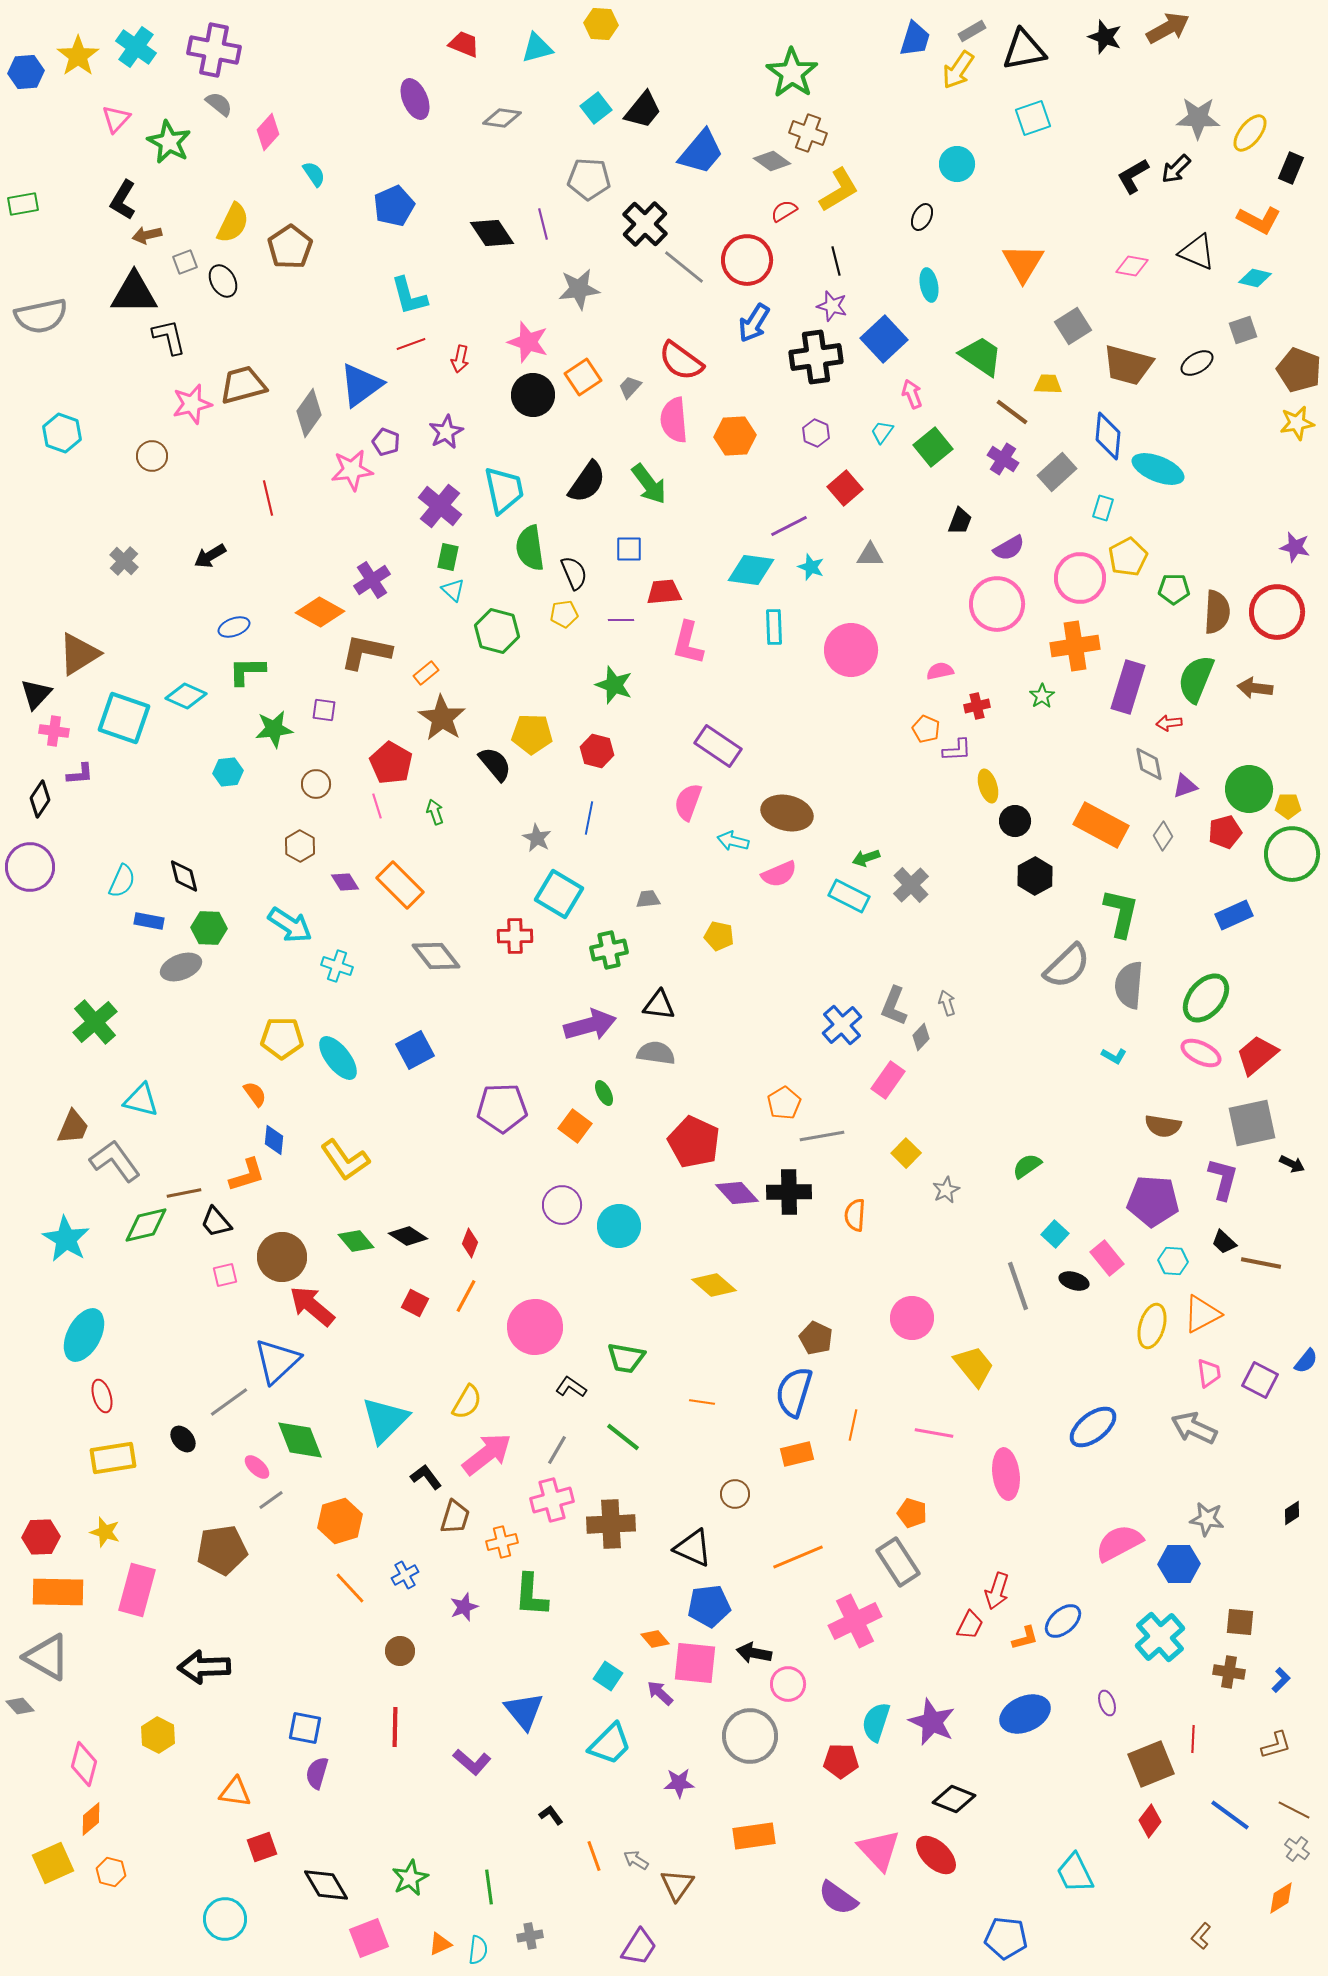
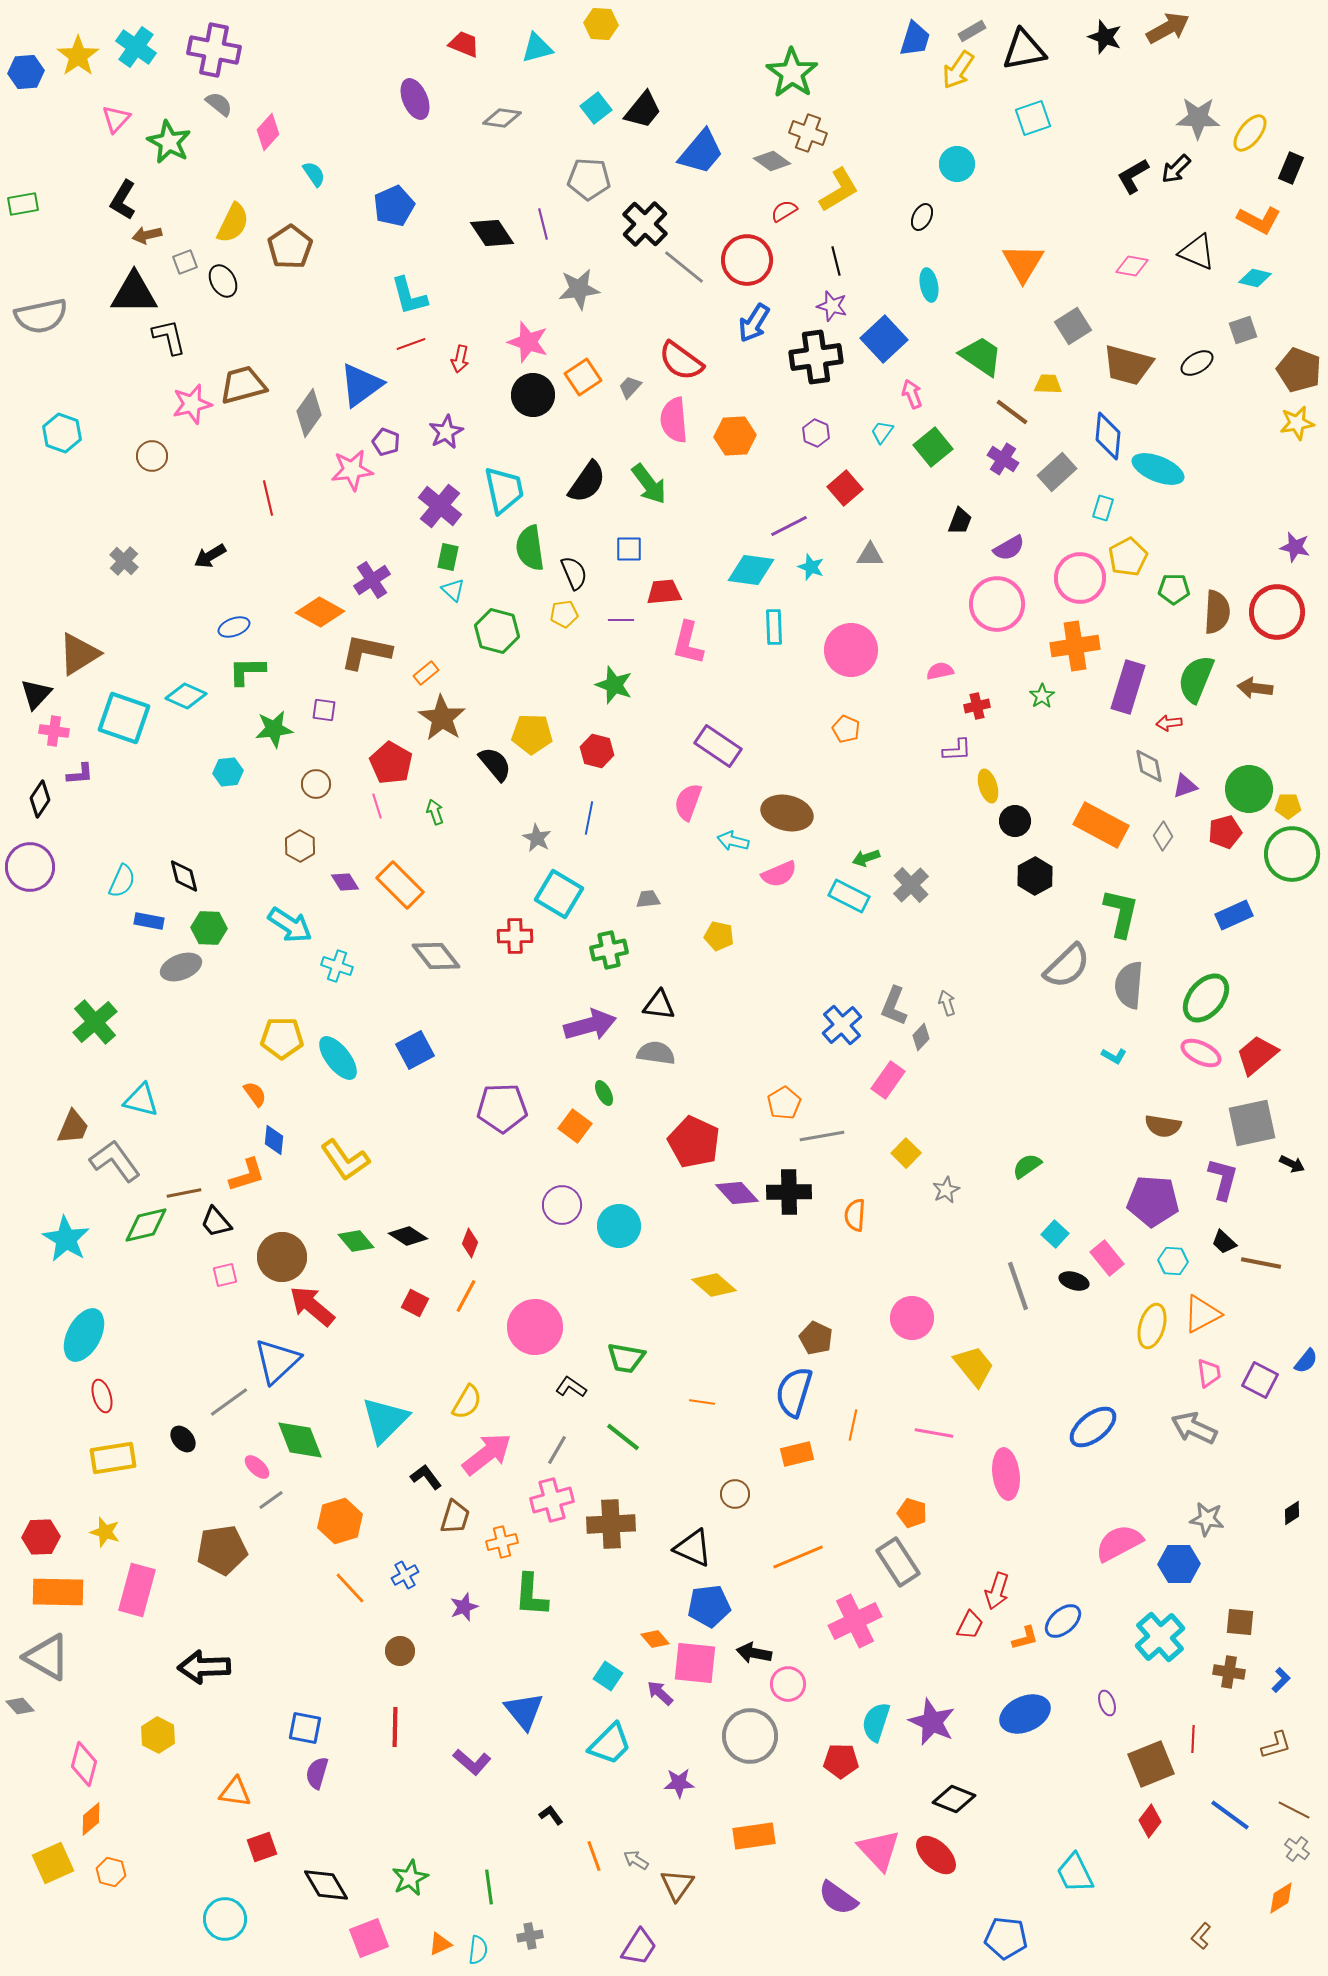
orange pentagon at (926, 729): moved 80 px left
gray diamond at (1149, 764): moved 2 px down
